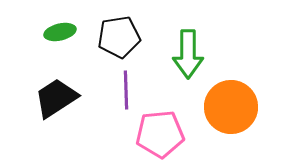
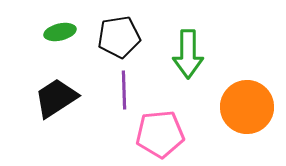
purple line: moved 2 px left
orange circle: moved 16 px right
